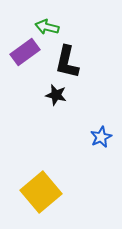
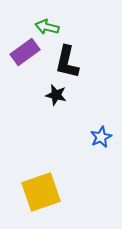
yellow square: rotated 21 degrees clockwise
